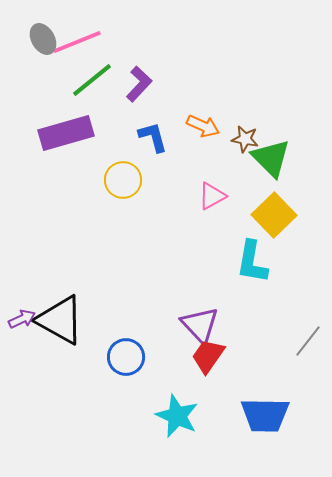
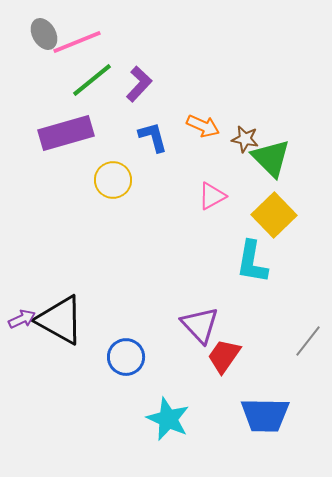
gray ellipse: moved 1 px right, 5 px up
yellow circle: moved 10 px left
red trapezoid: moved 16 px right
cyan star: moved 9 px left, 3 px down
